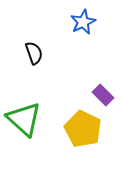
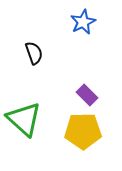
purple rectangle: moved 16 px left
yellow pentagon: moved 2 px down; rotated 27 degrees counterclockwise
